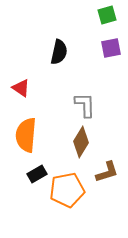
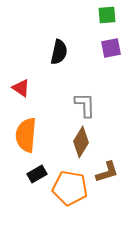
green square: rotated 12 degrees clockwise
orange pentagon: moved 3 px right, 2 px up; rotated 20 degrees clockwise
